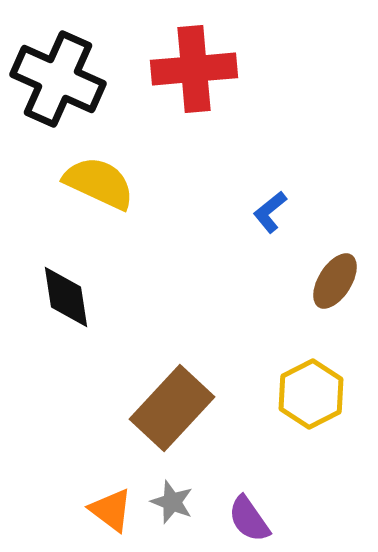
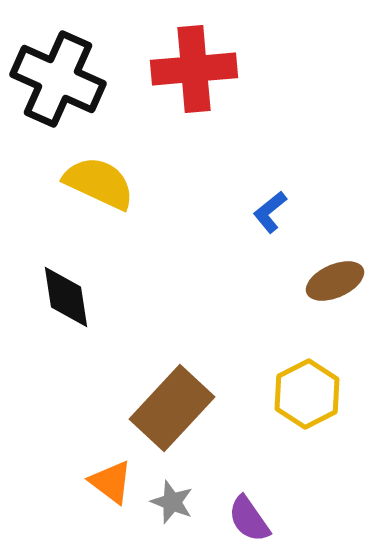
brown ellipse: rotated 34 degrees clockwise
yellow hexagon: moved 4 px left
orange triangle: moved 28 px up
